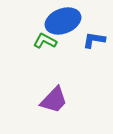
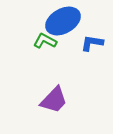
blue ellipse: rotated 8 degrees counterclockwise
blue L-shape: moved 2 px left, 3 px down
